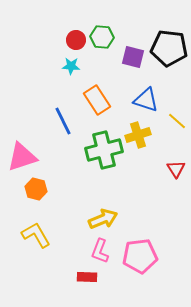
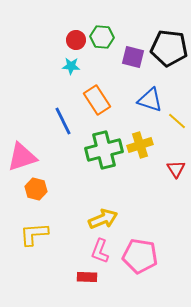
blue triangle: moved 4 px right
yellow cross: moved 2 px right, 10 px down
yellow L-shape: moved 2 px left, 1 px up; rotated 64 degrees counterclockwise
pink pentagon: rotated 16 degrees clockwise
